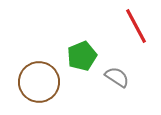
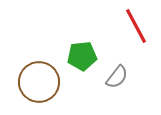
green pentagon: rotated 16 degrees clockwise
gray semicircle: rotated 95 degrees clockwise
